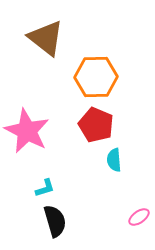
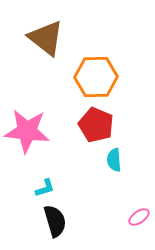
pink star: rotated 21 degrees counterclockwise
